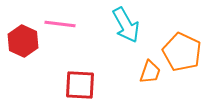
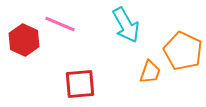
pink line: rotated 16 degrees clockwise
red hexagon: moved 1 px right, 1 px up
orange pentagon: moved 1 px right, 1 px up
red square: moved 1 px up; rotated 8 degrees counterclockwise
